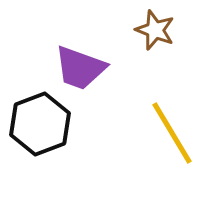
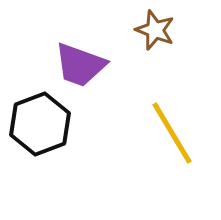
purple trapezoid: moved 3 px up
